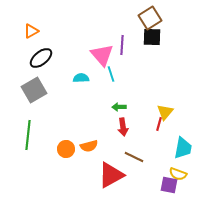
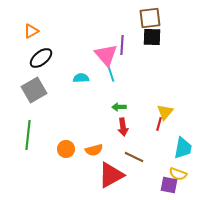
brown square: rotated 25 degrees clockwise
pink triangle: moved 4 px right
orange semicircle: moved 5 px right, 4 px down
